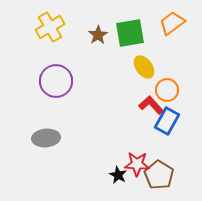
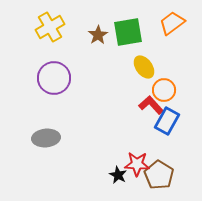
green square: moved 2 px left, 1 px up
purple circle: moved 2 px left, 3 px up
orange circle: moved 3 px left
